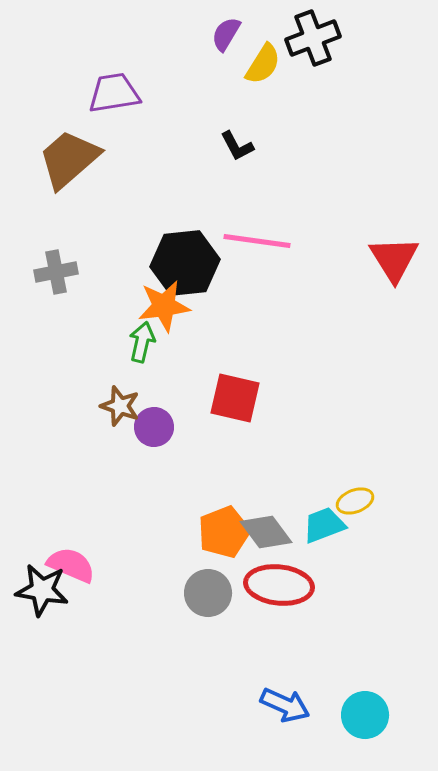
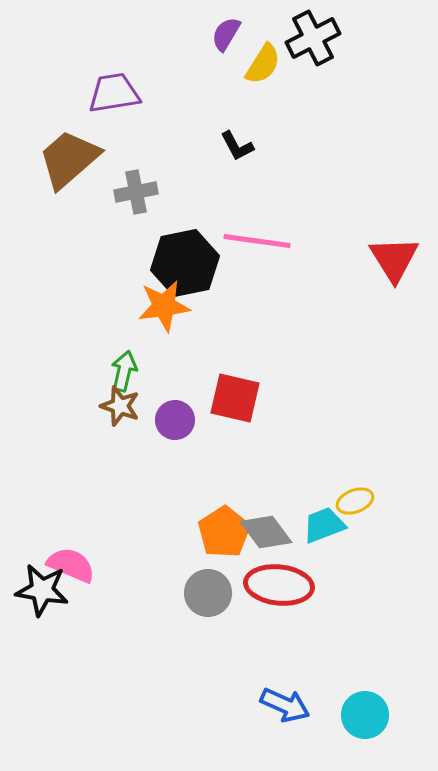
black cross: rotated 6 degrees counterclockwise
black hexagon: rotated 6 degrees counterclockwise
gray cross: moved 80 px right, 80 px up
green arrow: moved 18 px left, 29 px down
purple circle: moved 21 px right, 7 px up
orange pentagon: rotated 12 degrees counterclockwise
